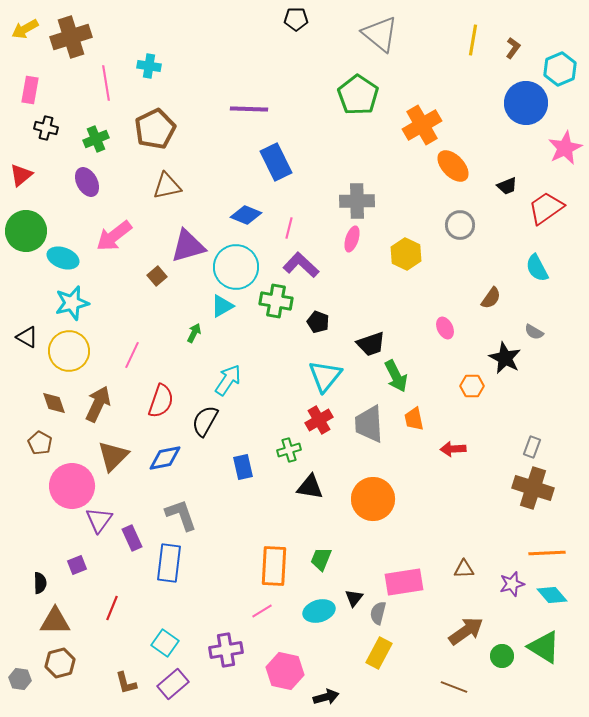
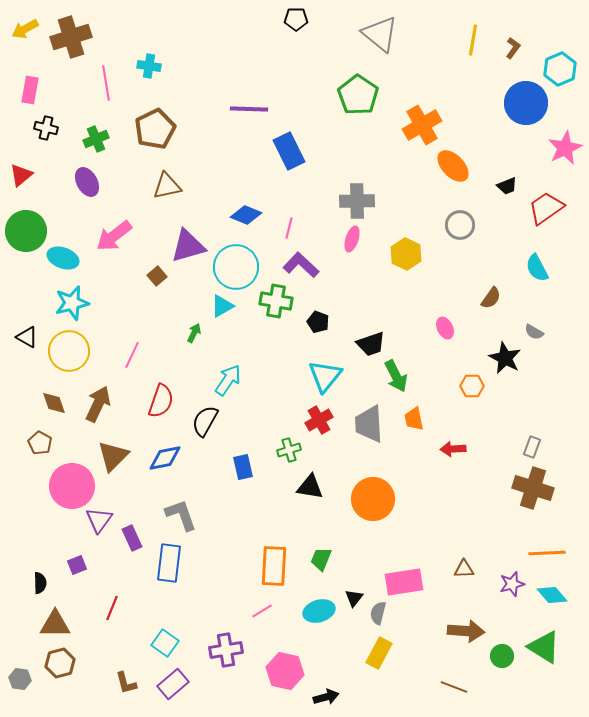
blue rectangle at (276, 162): moved 13 px right, 11 px up
brown triangle at (55, 621): moved 3 px down
brown arrow at (466, 631): rotated 39 degrees clockwise
